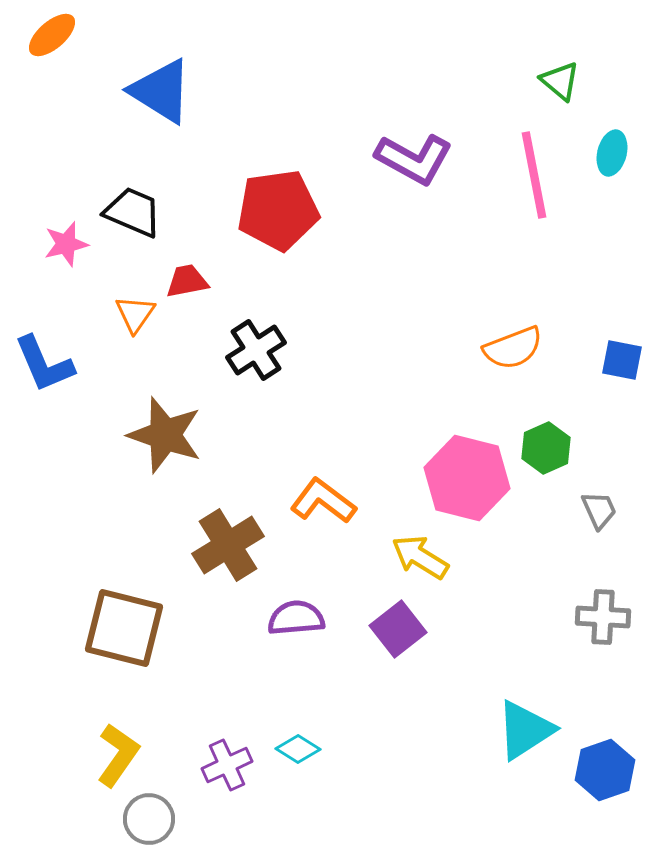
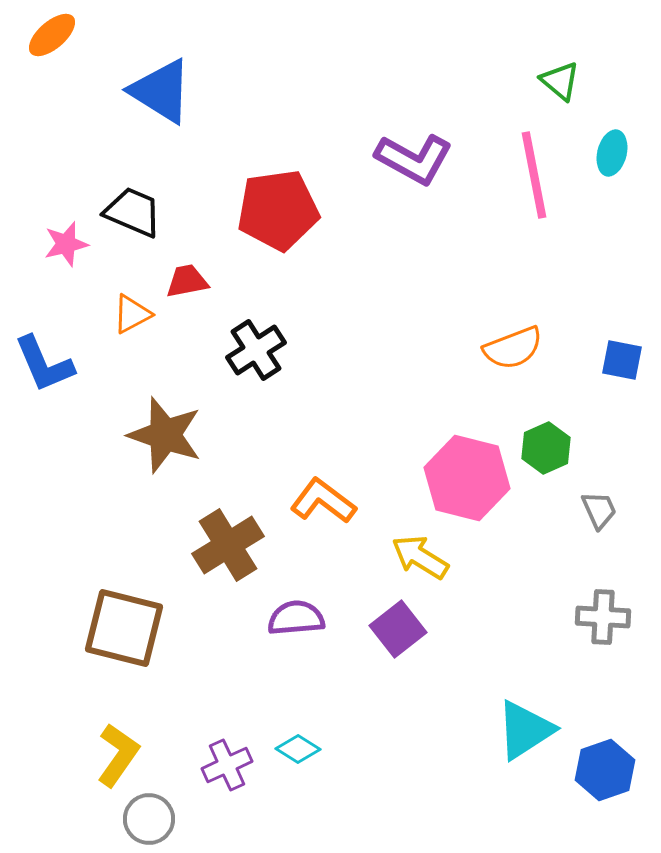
orange triangle: moved 3 px left; rotated 27 degrees clockwise
